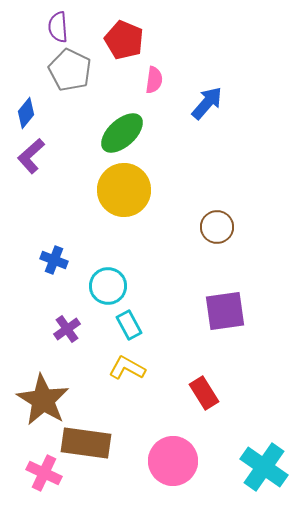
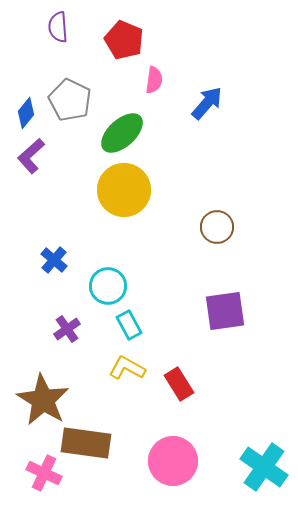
gray pentagon: moved 30 px down
blue cross: rotated 20 degrees clockwise
red rectangle: moved 25 px left, 9 px up
